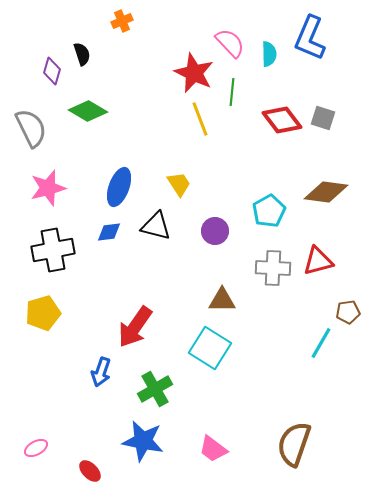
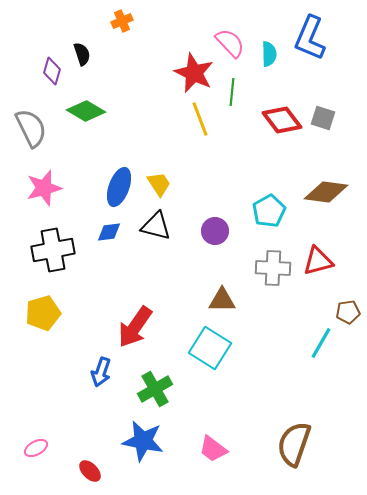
green diamond: moved 2 px left
yellow trapezoid: moved 20 px left
pink star: moved 4 px left
